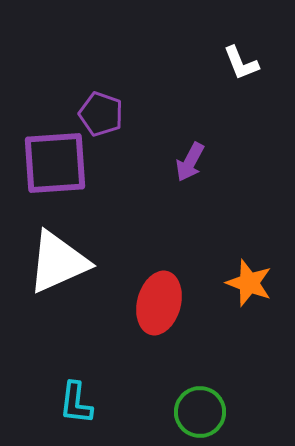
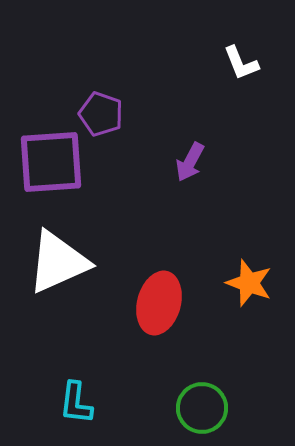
purple square: moved 4 px left, 1 px up
green circle: moved 2 px right, 4 px up
